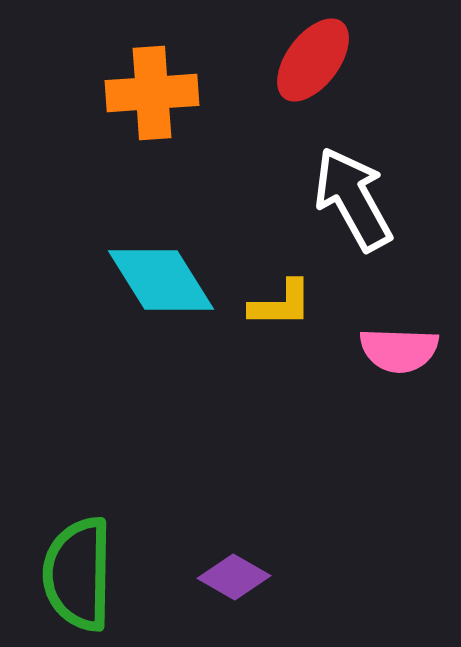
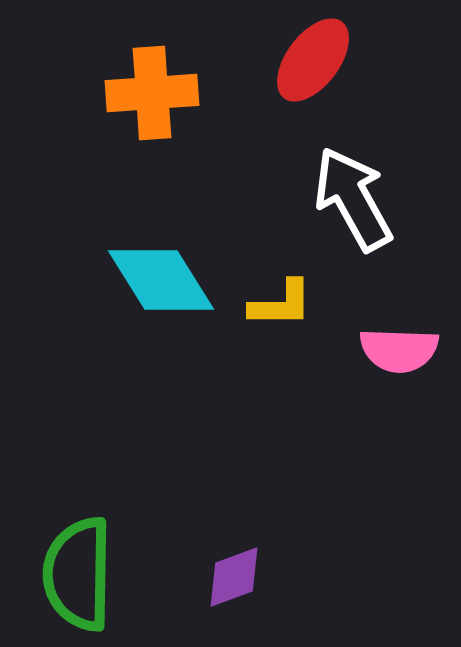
purple diamond: rotated 50 degrees counterclockwise
